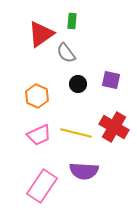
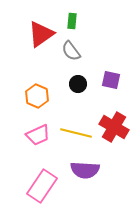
gray semicircle: moved 5 px right, 2 px up
pink trapezoid: moved 1 px left
purple semicircle: moved 1 px right, 1 px up
